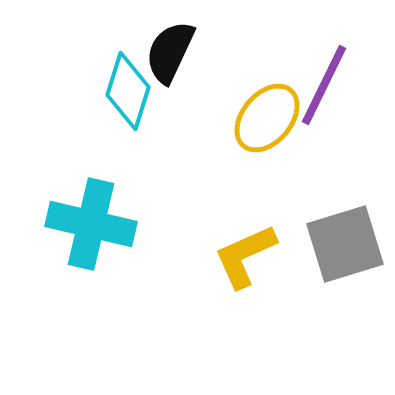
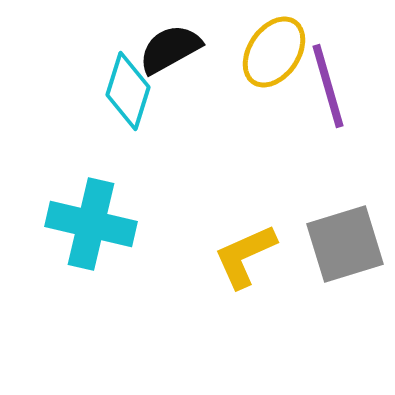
black semicircle: moved 3 px up; rotated 36 degrees clockwise
purple line: moved 4 px right, 1 px down; rotated 42 degrees counterclockwise
yellow ellipse: moved 7 px right, 66 px up; rotated 6 degrees counterclockwise
